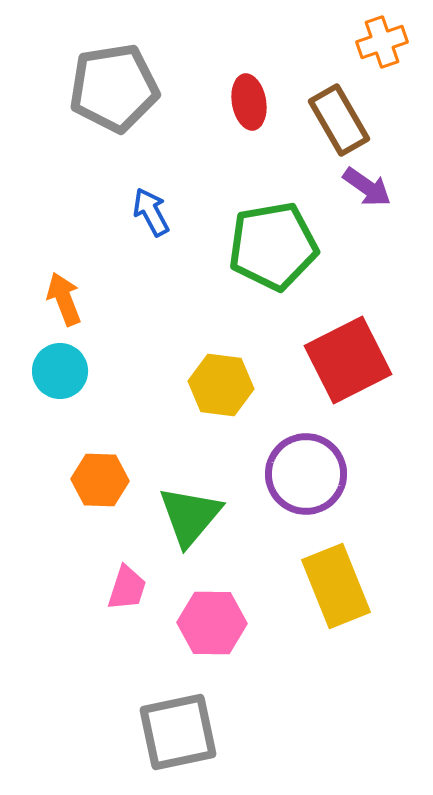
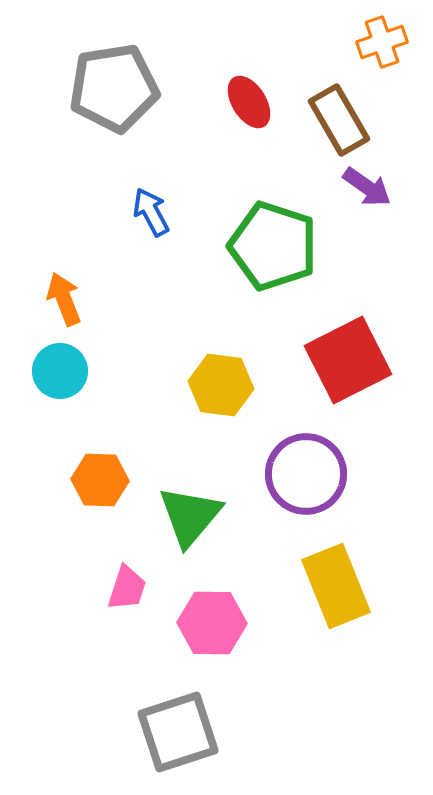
red ellipse: rotated 22 degrees counterclockwise
green pentagon: rotated 28 degrees clockwise
gray square: rotated 6 degrees counterclockwise
